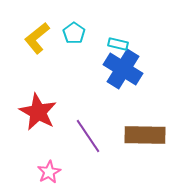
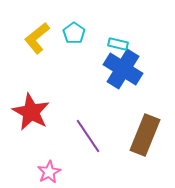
red star: moved 7 px left
brown rectangle: rotated 69 degrees counterclockwise
